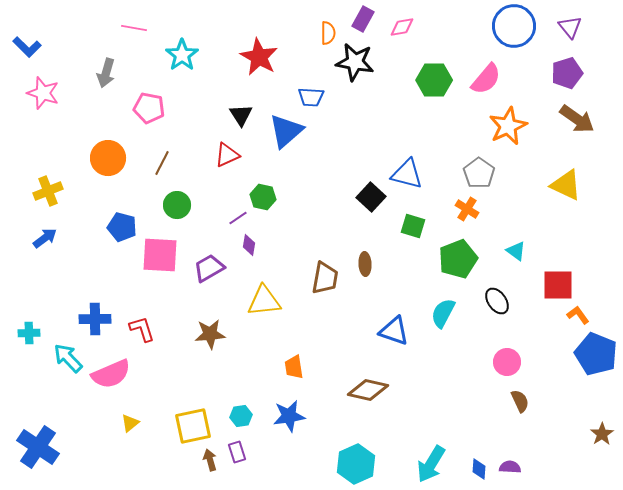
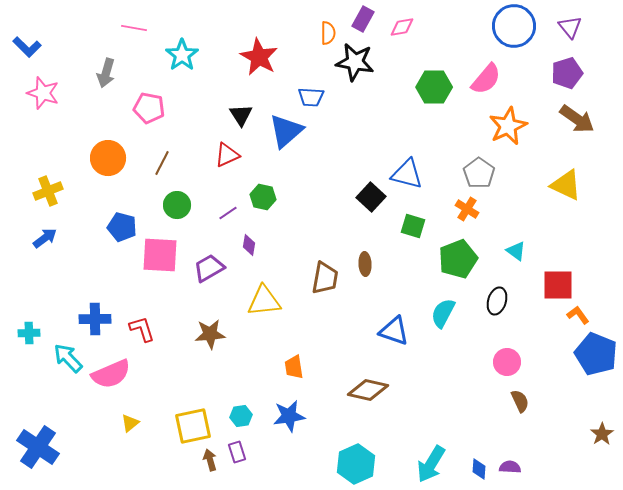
green hexagon at (434, 80): moved 7 px down
purple line at (238, 218): moved 10 px left, 5 px up
black ellipse at (497, 301): rotated 52 degrees clockwise
